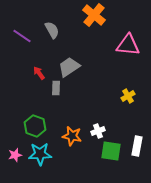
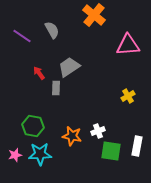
pink triangle: rotated 10 degrees counterclockwise
green hexagon: moved 2 px left; rotated 10 degrees counterclockwise
